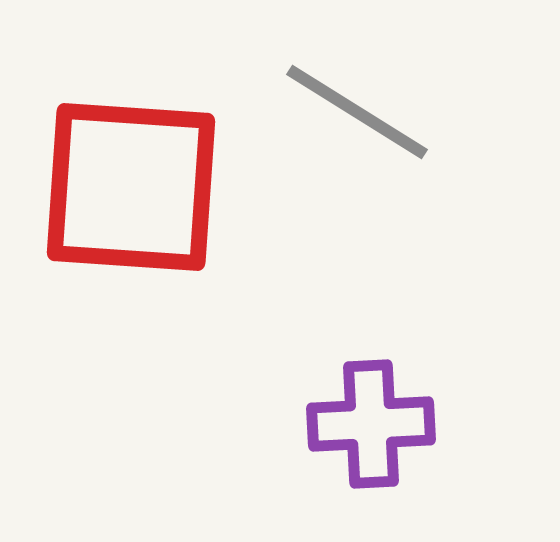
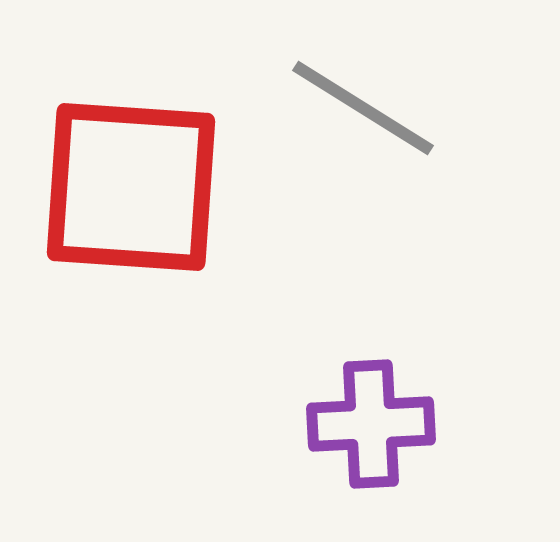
gray line: moved 6 px right, 4 px up
